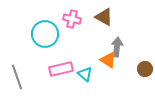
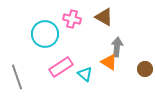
orange triangle: moved 1 px right, 2 px down
pink rectangle: moved 2 px up; rotated 20 degrees counterclockwise
